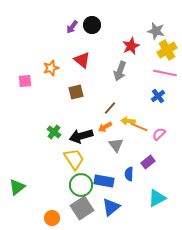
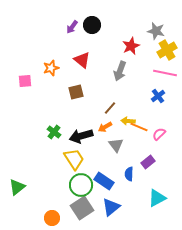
blue rectangle: rotated 24 degrees clockwise
